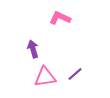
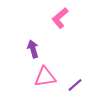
pink L-shape: rotated 65 degrees counterclockwise
purple line: moved 11 px down
